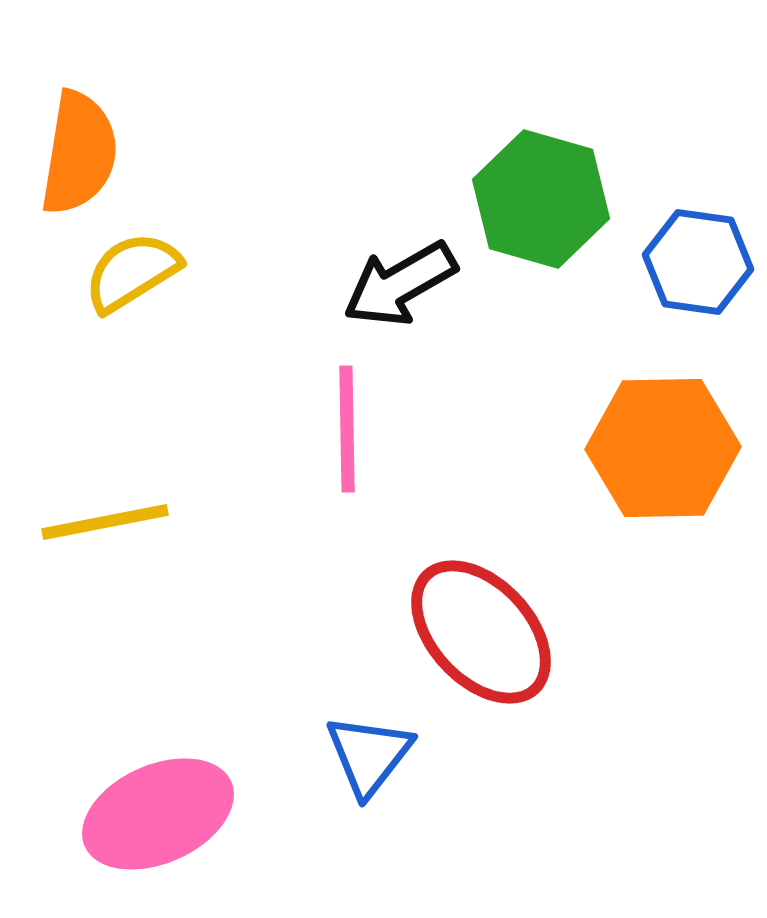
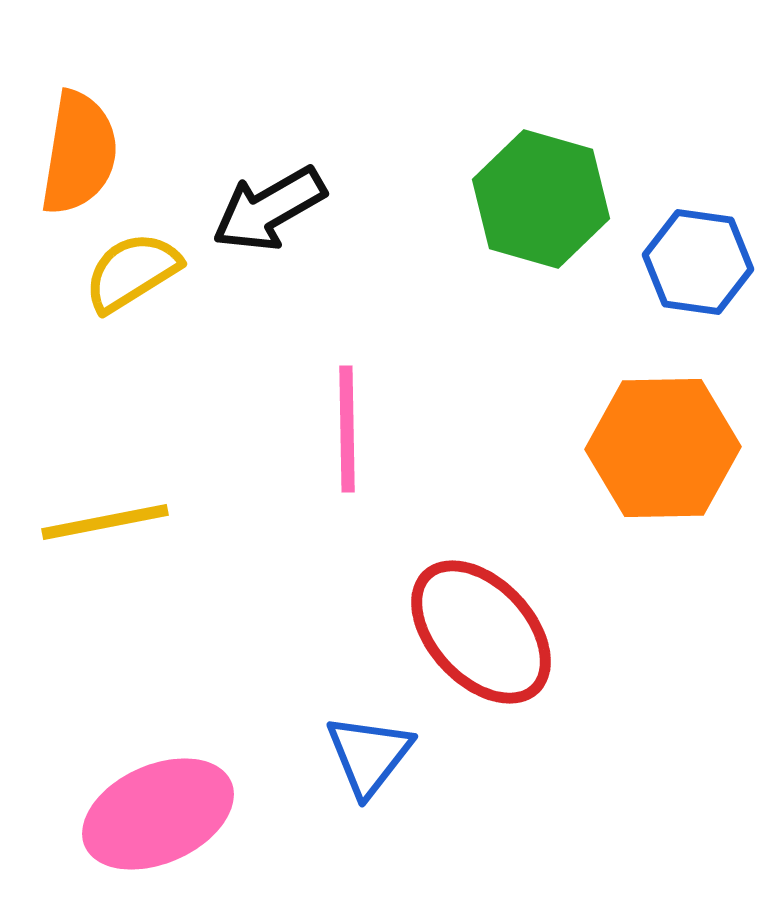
black arrow: moved 131 px left, 75 px up
